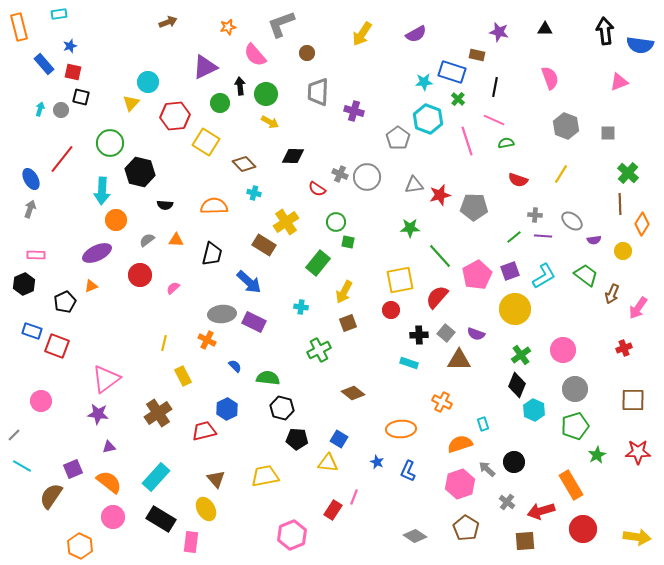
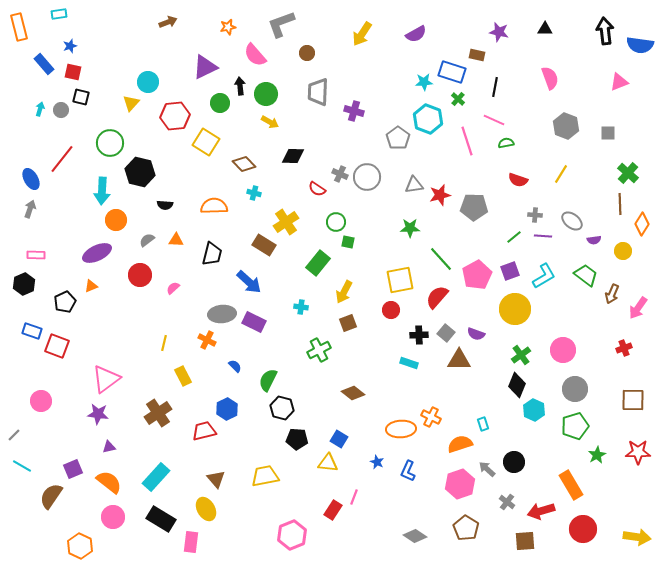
green line at (440, 256): moved 1 px right, 3 px down
green semicircle at (268, 378): moved 2 px down; rotated 70 degrees counterclockwise
orange cross at (442, 402): moved 11 px left, 15 px down
